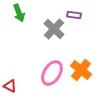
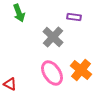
purple rectangle: moved 2 px down
gray cross: moved 1 px left, 8 px down
pink ellipse: rotated 65 degrees counterclockwise
red triangle: moved 2 px up
